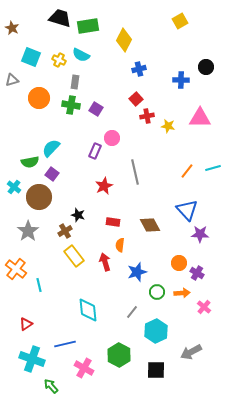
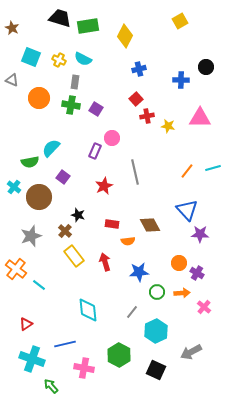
yellow diamond at (124, 40): moved 1 px right, 4 px up
cyan semicircle at (81, 55): moved 2 px right, 4 px down
gray triangle at (12, 80): rotated 40 degrees clockwise
purple square at (52, 174): moved 11 px right, 3 px down
red rectangle at (113, 222): moved 1 px left, 2 px down
gray star at (28, 231): moved 3 px right, 5 px down; rotated 15 degrees clockwise
brown cross at (65, 231): rotated 16 degrees counterclockwise
orange semicircle at (120, 245): moved 8 px right, 4 px up; rotated 104 degrees counterclockwise
blue star at (137, 272): moved 2 px right; rotated 12 degrees clockwise
cyan line at (39, 285): rotated 40 degrees counterclockwise
pink cross at (84, 368): rotated 18 degrees counterclockwise
black square at (156, 370): rotated 24 degrees clockwise
